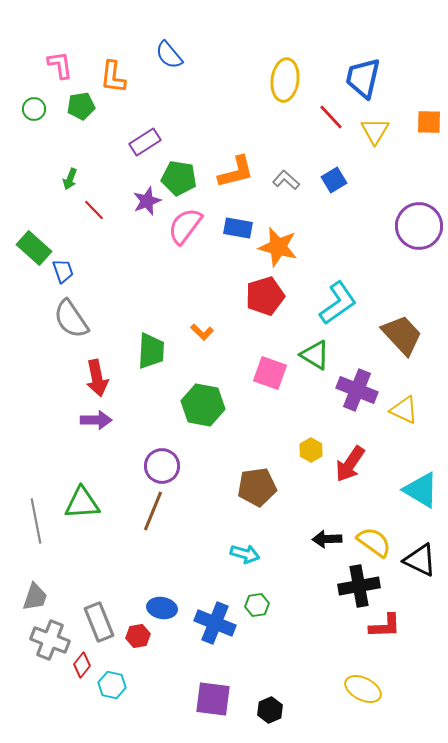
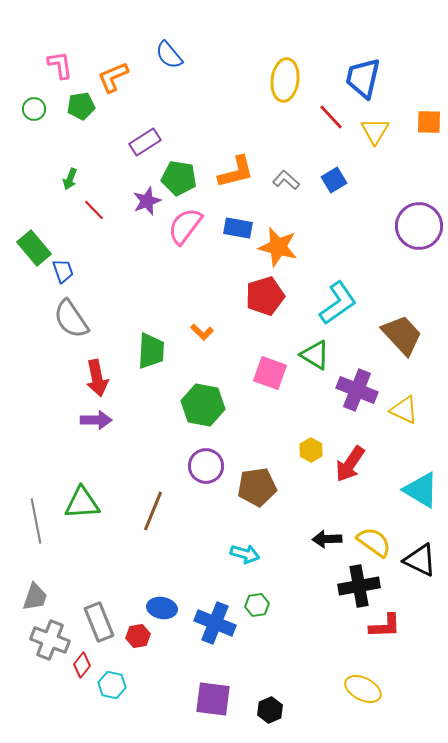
orange L-shape at (113, 77): rotated 60 degrees clockwise
green rectangle at (34, 248): rotated 8 degrees clockwise
purple circle at (162, 466): moved 44 px right
